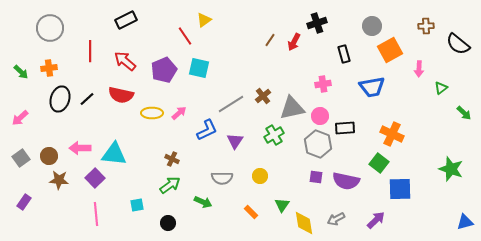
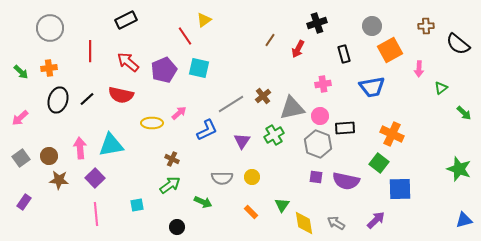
red arrow at (294, 42): moved 4 px right, 7 px down
red arrow at (125, 61): moved 3 px right, 1 px down
black ellipse at (60, 99): moved 2 px left, 1 px down
yellow ellipse at (152, 113): moved 10 px down
purple triangle at (235, 141): moved 7 px right
pink arrow at (80, 148): rotated 85 degrees clockwise
cyan triangle at (114, 154): moved 3 px left, 9 px up; rotated 16 degrees counterclockwise
green star at (451, 169): moved 8 px right
yellow circle at (260, 176): moved 8 px left, 1 px down
gray arrow at (336, 219): moved 4 px down; rotated 60 degrees clockwise
blue triangle at (465, 222): moved 1 px left, 2 px up
black circle at (168, 223): moved 9 px right, 4 px down
